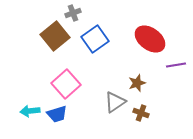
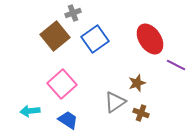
red ellipse: rotated 20 degrees clockwise
purple line: rotated 36 degrees clockwise
pink square: moved 4 px left
blue trapezoid: moved 11 px right, 6 px down; rotated 130 degrees counterclockwise
